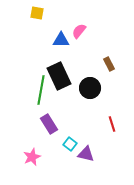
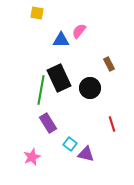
black rectangle: moved 2 px down
purple rectangle: moved 1 px left, 1 px up
